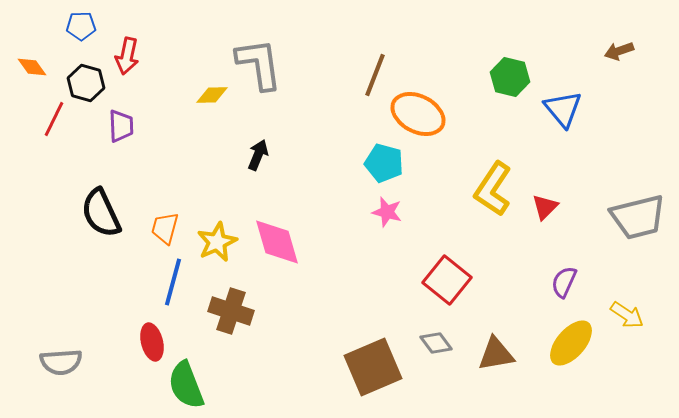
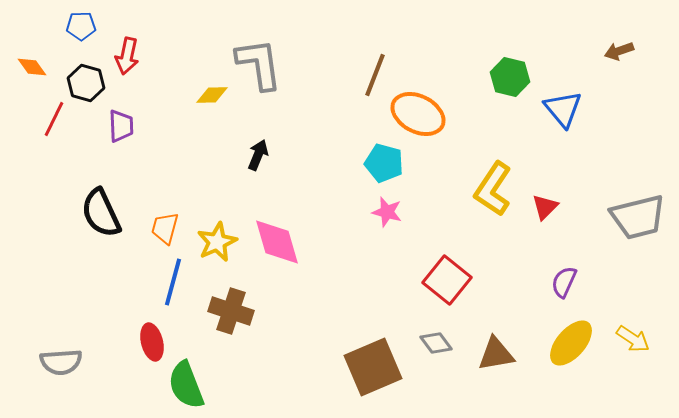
yellow arrow: moved 6 px right, 24 px down
